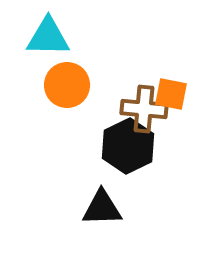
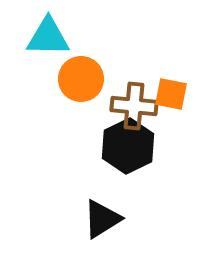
orange circle: moved 14 px right, 6 px up
brown cross: moved 10 px left, 3 px up
black triangle: moved 11 px down; rotated 30 degrees counterclockwise
